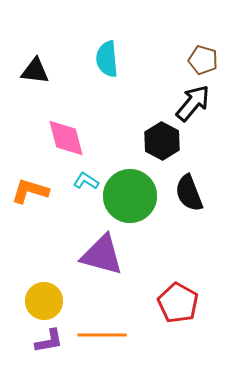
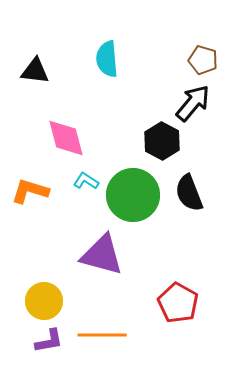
green circle: moved 3 px right, 1 px up
